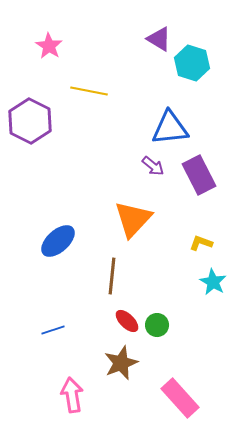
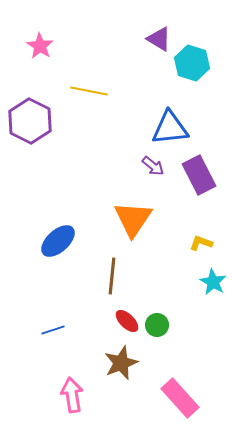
pink star: moved 9 px left
orange triangle: rotated 9 degrees counterclockwise
